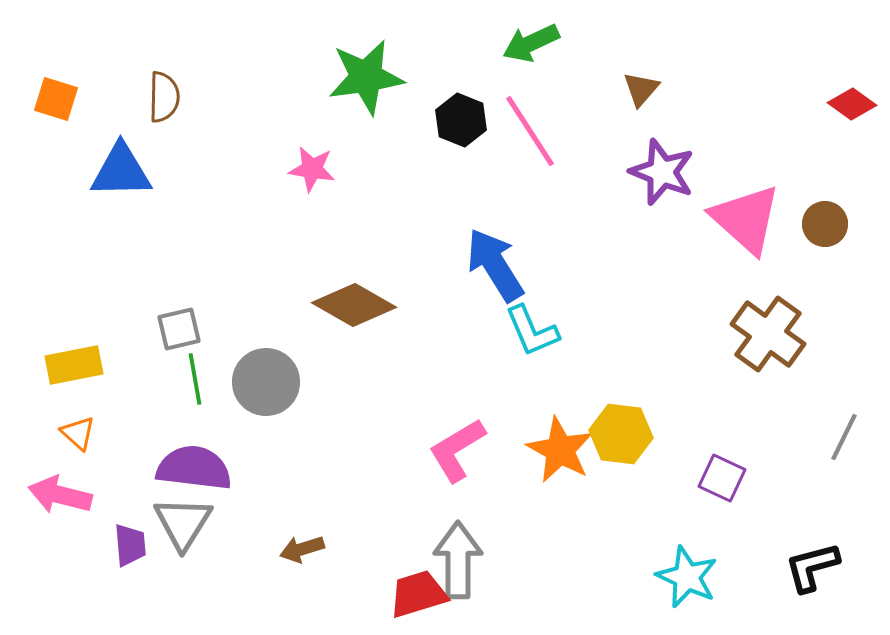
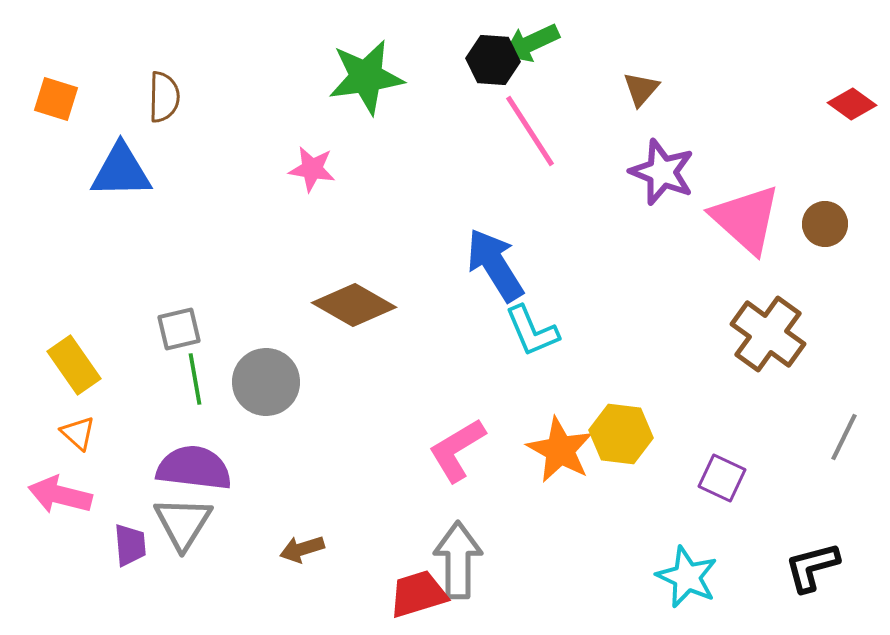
black hexagon: moved 32 px right, 60 px up; rotated 18 degrees counterclockwise
yellow rectangle: rotated 66 degrees clockwise
